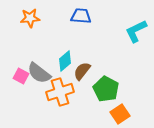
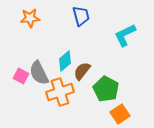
blue trapezoid: rotated 70 degrees clockwise
cyan L-shape: moved 11 px left, 4 px down
gray semicircle: rotated 25 degrees clockwise
